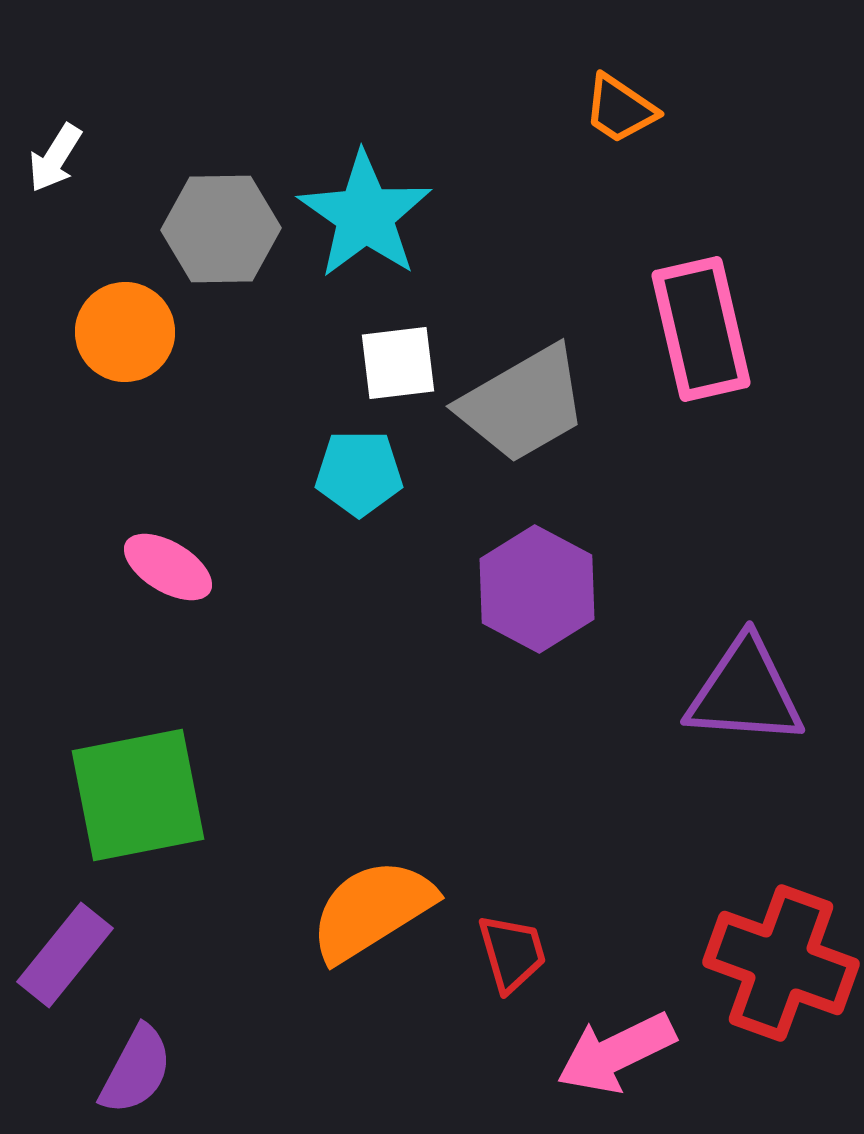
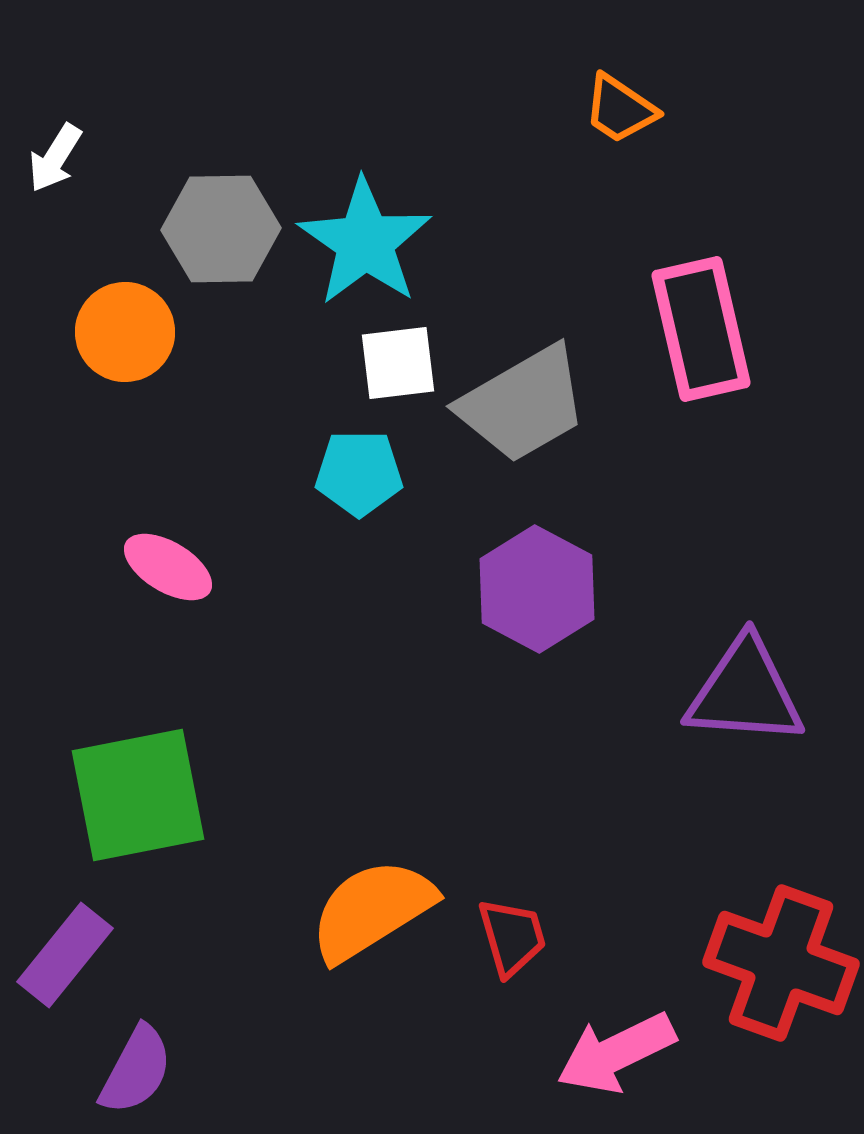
cyan star: moved 27 px down
red trapezoid: moved 16 px up
